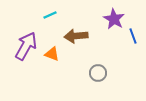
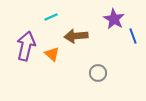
cyan line: moved 1 px right, 2 px down
purple arrow: rotated 16 degrees counterclockwise
orange triangle: rotated 21 degrees clockwise
